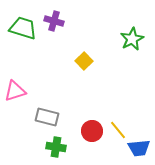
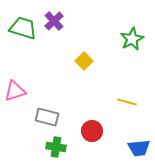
purple cross: rotated 30 degrees clockwise
yellow line: moved 9 px right, 28 px up; rotated 36 degrees counterclockwise
